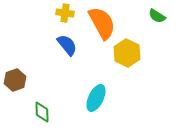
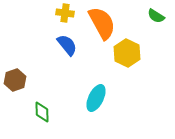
green semicircle: moved 1 px left
